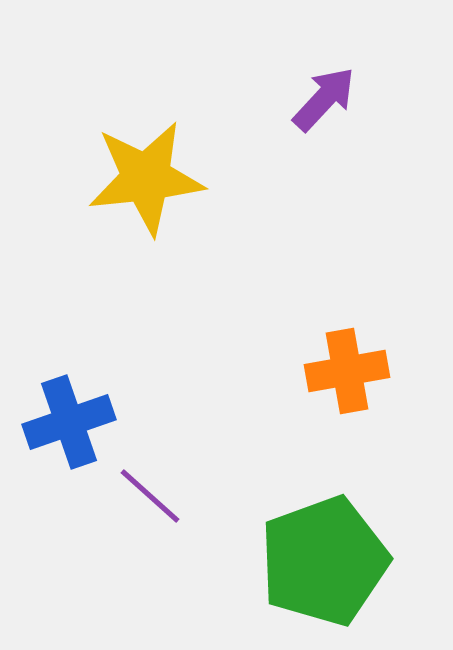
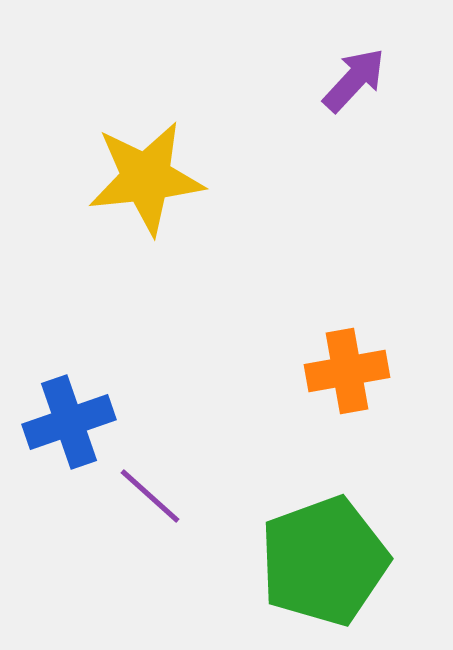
purple arrow: moved 30 px right, 19 px up
